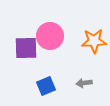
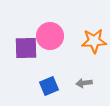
blue square: moved 3 px right
